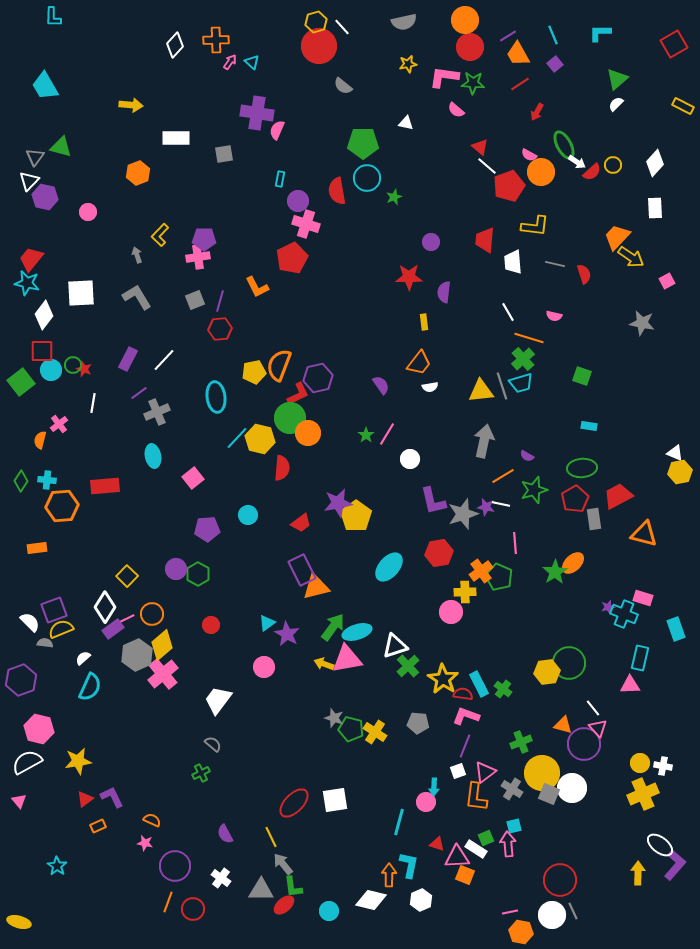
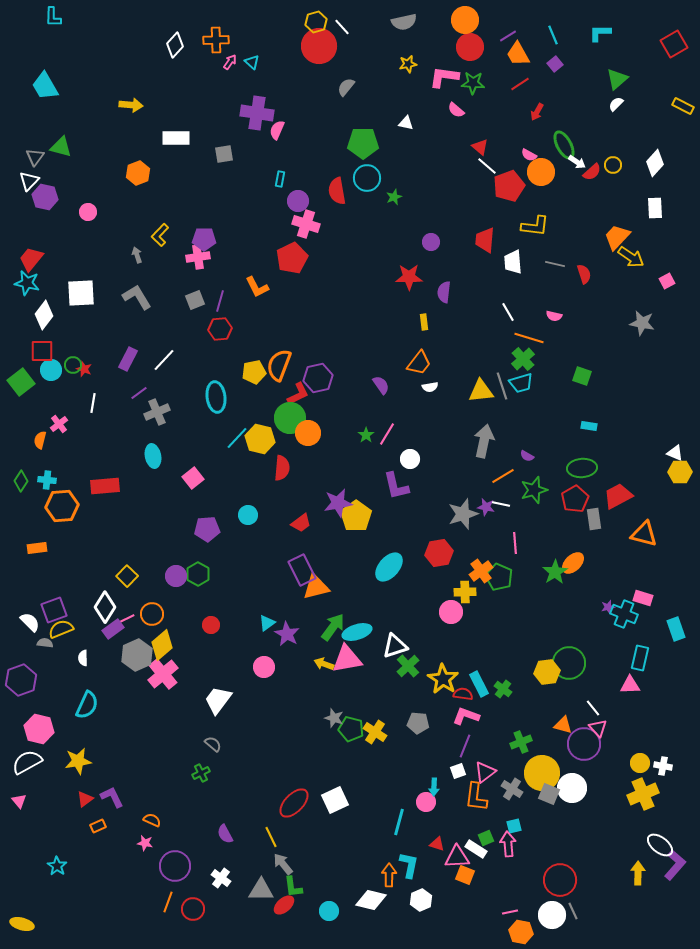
gray semicircle at (343, 86): moved 3 px right, 1 px down; rotated 90 degrees clockwise
yellow hexagon at (680, 472): rotated 10 degrees clockwise
purple L-shape at (433, 501): moved 37 px left, 15 px up
purple circle at (176, 569): moved 7 px down
white semicircle at (83, 658): rotated 49 degrees counterclockwise
cyan semicircle at (90, 687): moved 3 px left, 18 px down
white square at (335, 800): rotated 16 degrees counterclockwise
yellow ellipse at (19, 922): moved 3 px right, 2 px down
